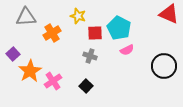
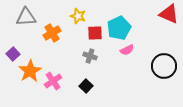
cyan pentagon: rotated 20 degrees clockwise
